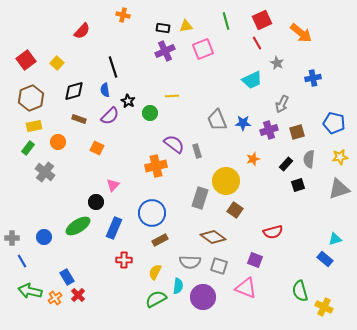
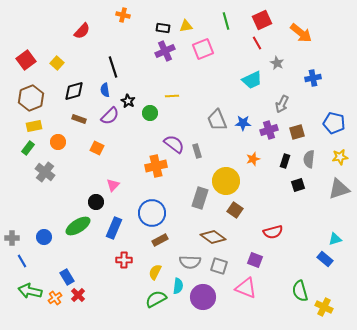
black rectangle at (286, 164): moved 1 px left, 3 px up; rotated 24 degrees counterclockwise
